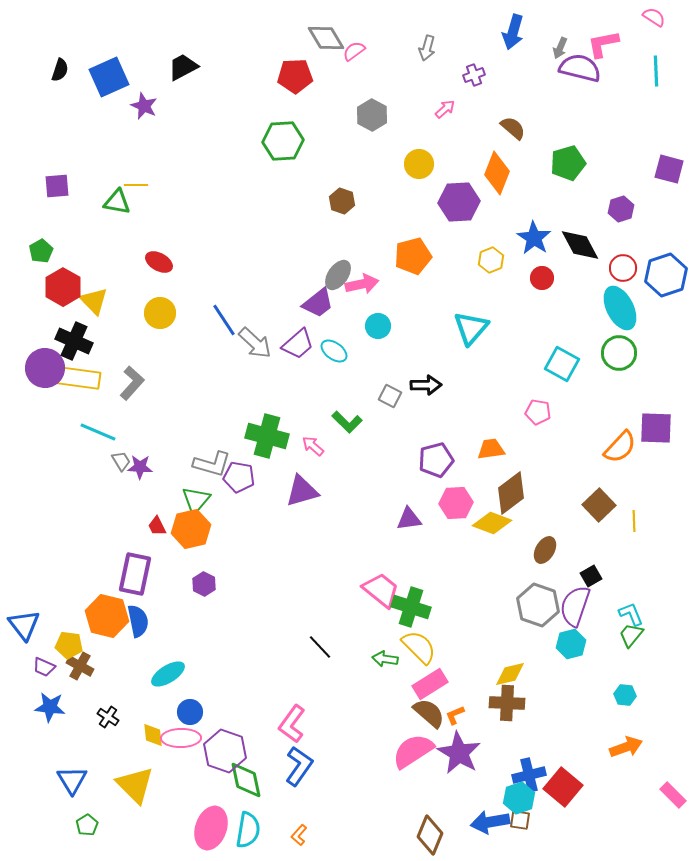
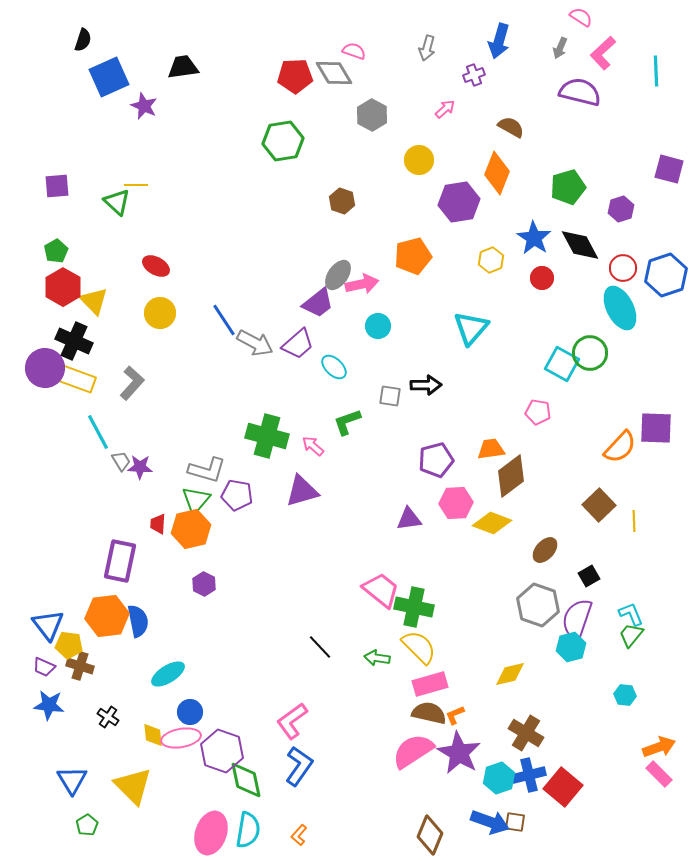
pink semicircle at (654, 17): moved 73 px left
blue arrow at (513, 32): moved 14 px left, 9 px down
gray diamond at (326, 38): moved 8 px right, 35 px down
pink L-shape at (603, 44): moved 9 px down; rotated 32 degrees counterclockwise
pink semicircle at (354, 51): rotated 55 degrees clockwise
black trapezoid at (183, 67): rotated 20 degrees clockwise
purple semicircle at (580, 68): moved 24 px down
black semicircle at (60, 70): moved 23 px right, 30 px up
brown semicircle at (513, 128): moved 2 px left, 1 px up; rotated 12 degrees counterclockwise
green hexagon at (283, 141): rotated 6 degrees counterclockwise
green pentagon at (568, 163): moved 24 px down
yellow circle at (419, 164): moved 4 px up
green triangle at (117, 202): rotated 32 degrees clockwise
purple hexagon at (459, 202): rotated 6 degrees counterclockwise
green pentagon at (41, 251): moved 15 px right
red ellipse at (159, 262): moved 3 px left, 4 px down
gray arrow at (255, 343): rotated 15 degrees counterclockwise
cyan ellipse at (334, 351): moved 16 px down; rotated 8 degrees clockwise
green circle at (619, 353): moved 29 px left
yellow rectangle at (79, 378): moved 5 px left; rotated 12 degrees clockwise
gray square at (390, 396): rotated 20 degrees counterclockwise
green L-shape at (347, 422): rotated 116 degrees clockwise
cyan line at (98, 432): rotated 39 degrees clockwise
gray L-shape at (212, 464): moved 5 px left, 6 px down
purple pentagon at (239, 477): moved 2 px left, 18 px down
brown diamond at (511, 493): moved 17 px up
red trapezoid at (157, 526): moved 1 px right, 2 px up; rotated 30 degrees clockwise
brown ellipse at (545, 550): rotated 12 degrees clockwise
purple rectangle at (135, 574): moved 15 px left, 13 px up
black square at (591, 576): moved 2 px left
purple semicircle at (575, 606): moved 2 px right, 13 px down
green cross at (411, 607): moved 3 px right; rotated 6 degrees counterclockwise
orange hexagon at (107, 616): rotated 21 degrees counterclockwise
blue triangle at (24, 625): moved 24 px right
cyan hexagon at (571, 644): moved 3 px down
green arrow at (385, 659): moved 8 px left, 1 px up
brown cross at (80, 666): rotated 12 degrees counterclockwise
pink rectangle at (430, 684): rotated 16 degrees clockwise
brown cross at (507, 703): moved 19 px right, 30 px down; rotated 28 degrees clockwise
blue star at (50, 707): moved 1 px left, 2 px up
brown semicircle at (429, 713): rotated 28 degrees counterclockwise
pink L-shape at (292, 724): moved 3 px up; rotated 18 degrees clockwise
pink ellipse at (181, 738): rotated 9 degrees counterclockwise
orange arrow at (626, 747): moved 33 px right
purple hexagon at (225, 751): moved 3 px left
yellow triangle at (135, 785): moved 2 px left, 1 px down
pink rectangle at (673, 795): moved 14 px left, 21 px up
cyan hexagon at (519, 798): moved 20 px left, 20 px up
brown square at (520, 820): moved 5 px left, 2 px down
blue arrow at (490, 822): rotated 150 degrees counterclockwise
pink ellipse at (211, 828): moved 5 px down
